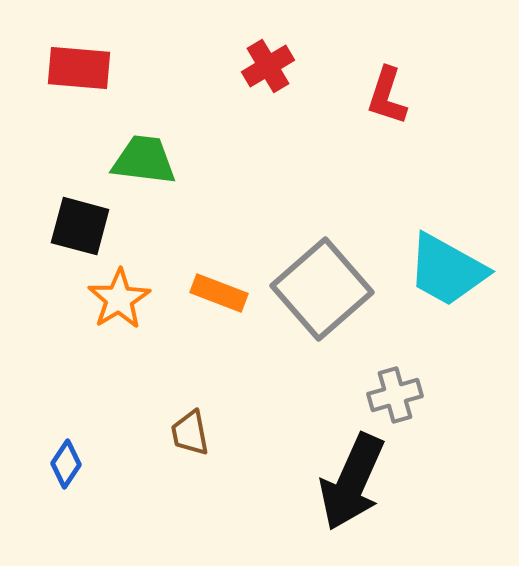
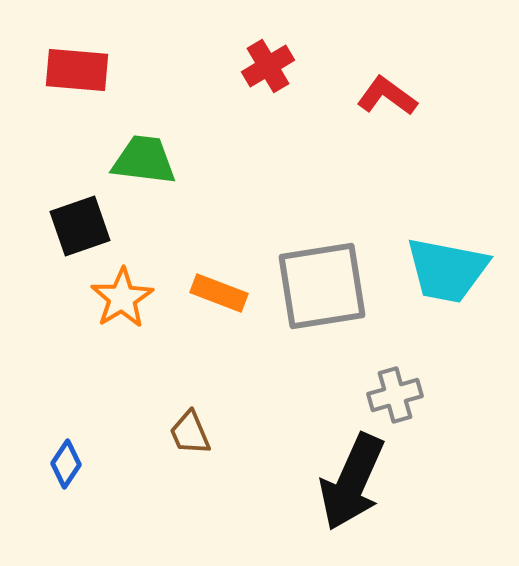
red rectangle: moved 2 px left, 2 px down
red L-shape: rotated 108 degrees clockwise
black square: rotated 34 degrees counterclockwise
cyan trapezoid: rotated 18 degrees counterclockwise
gray square: moved 3 px up; rotated 32 degrees clockwise
orange star: moved 3 px right, 1 px up
brown trapezoid: rotated 12 degrees counterclockwise
